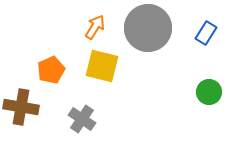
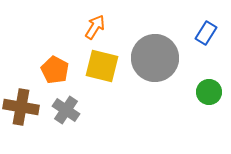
gray circle: moved 7 px right, 30 px down
orange pentagon: moved 4 px right; rotated 20 degrees counterclockwise
gray cross: moved 16 px left, 9 px up
